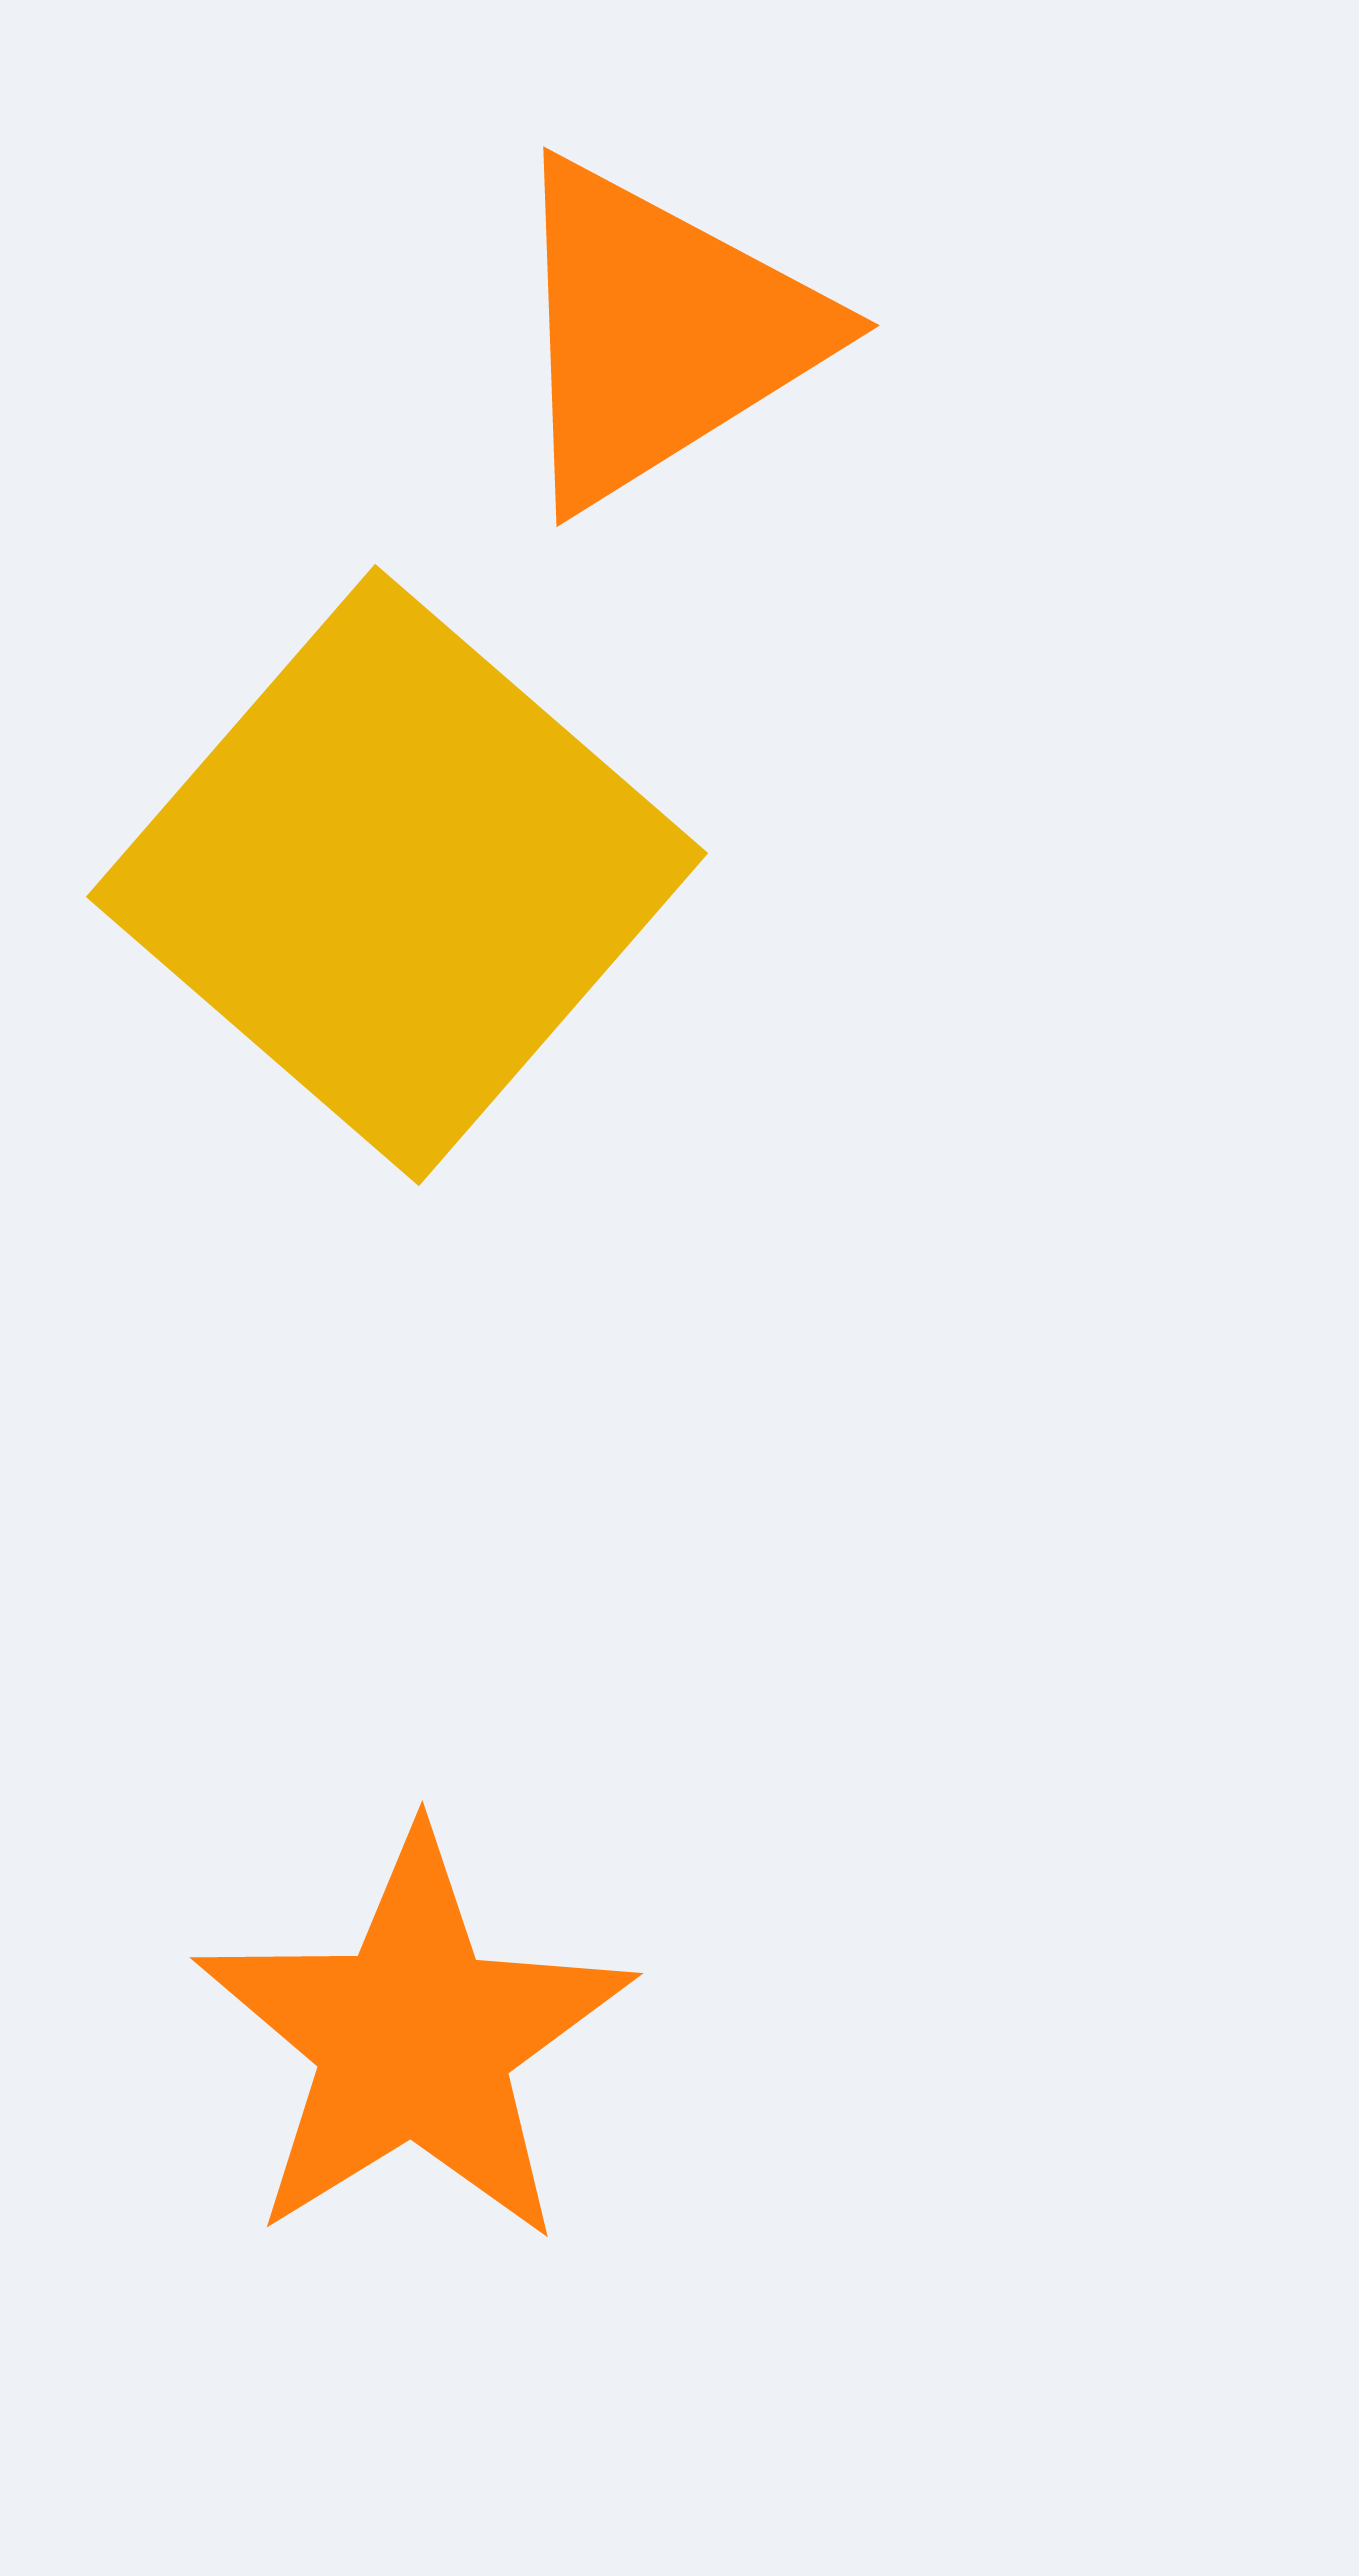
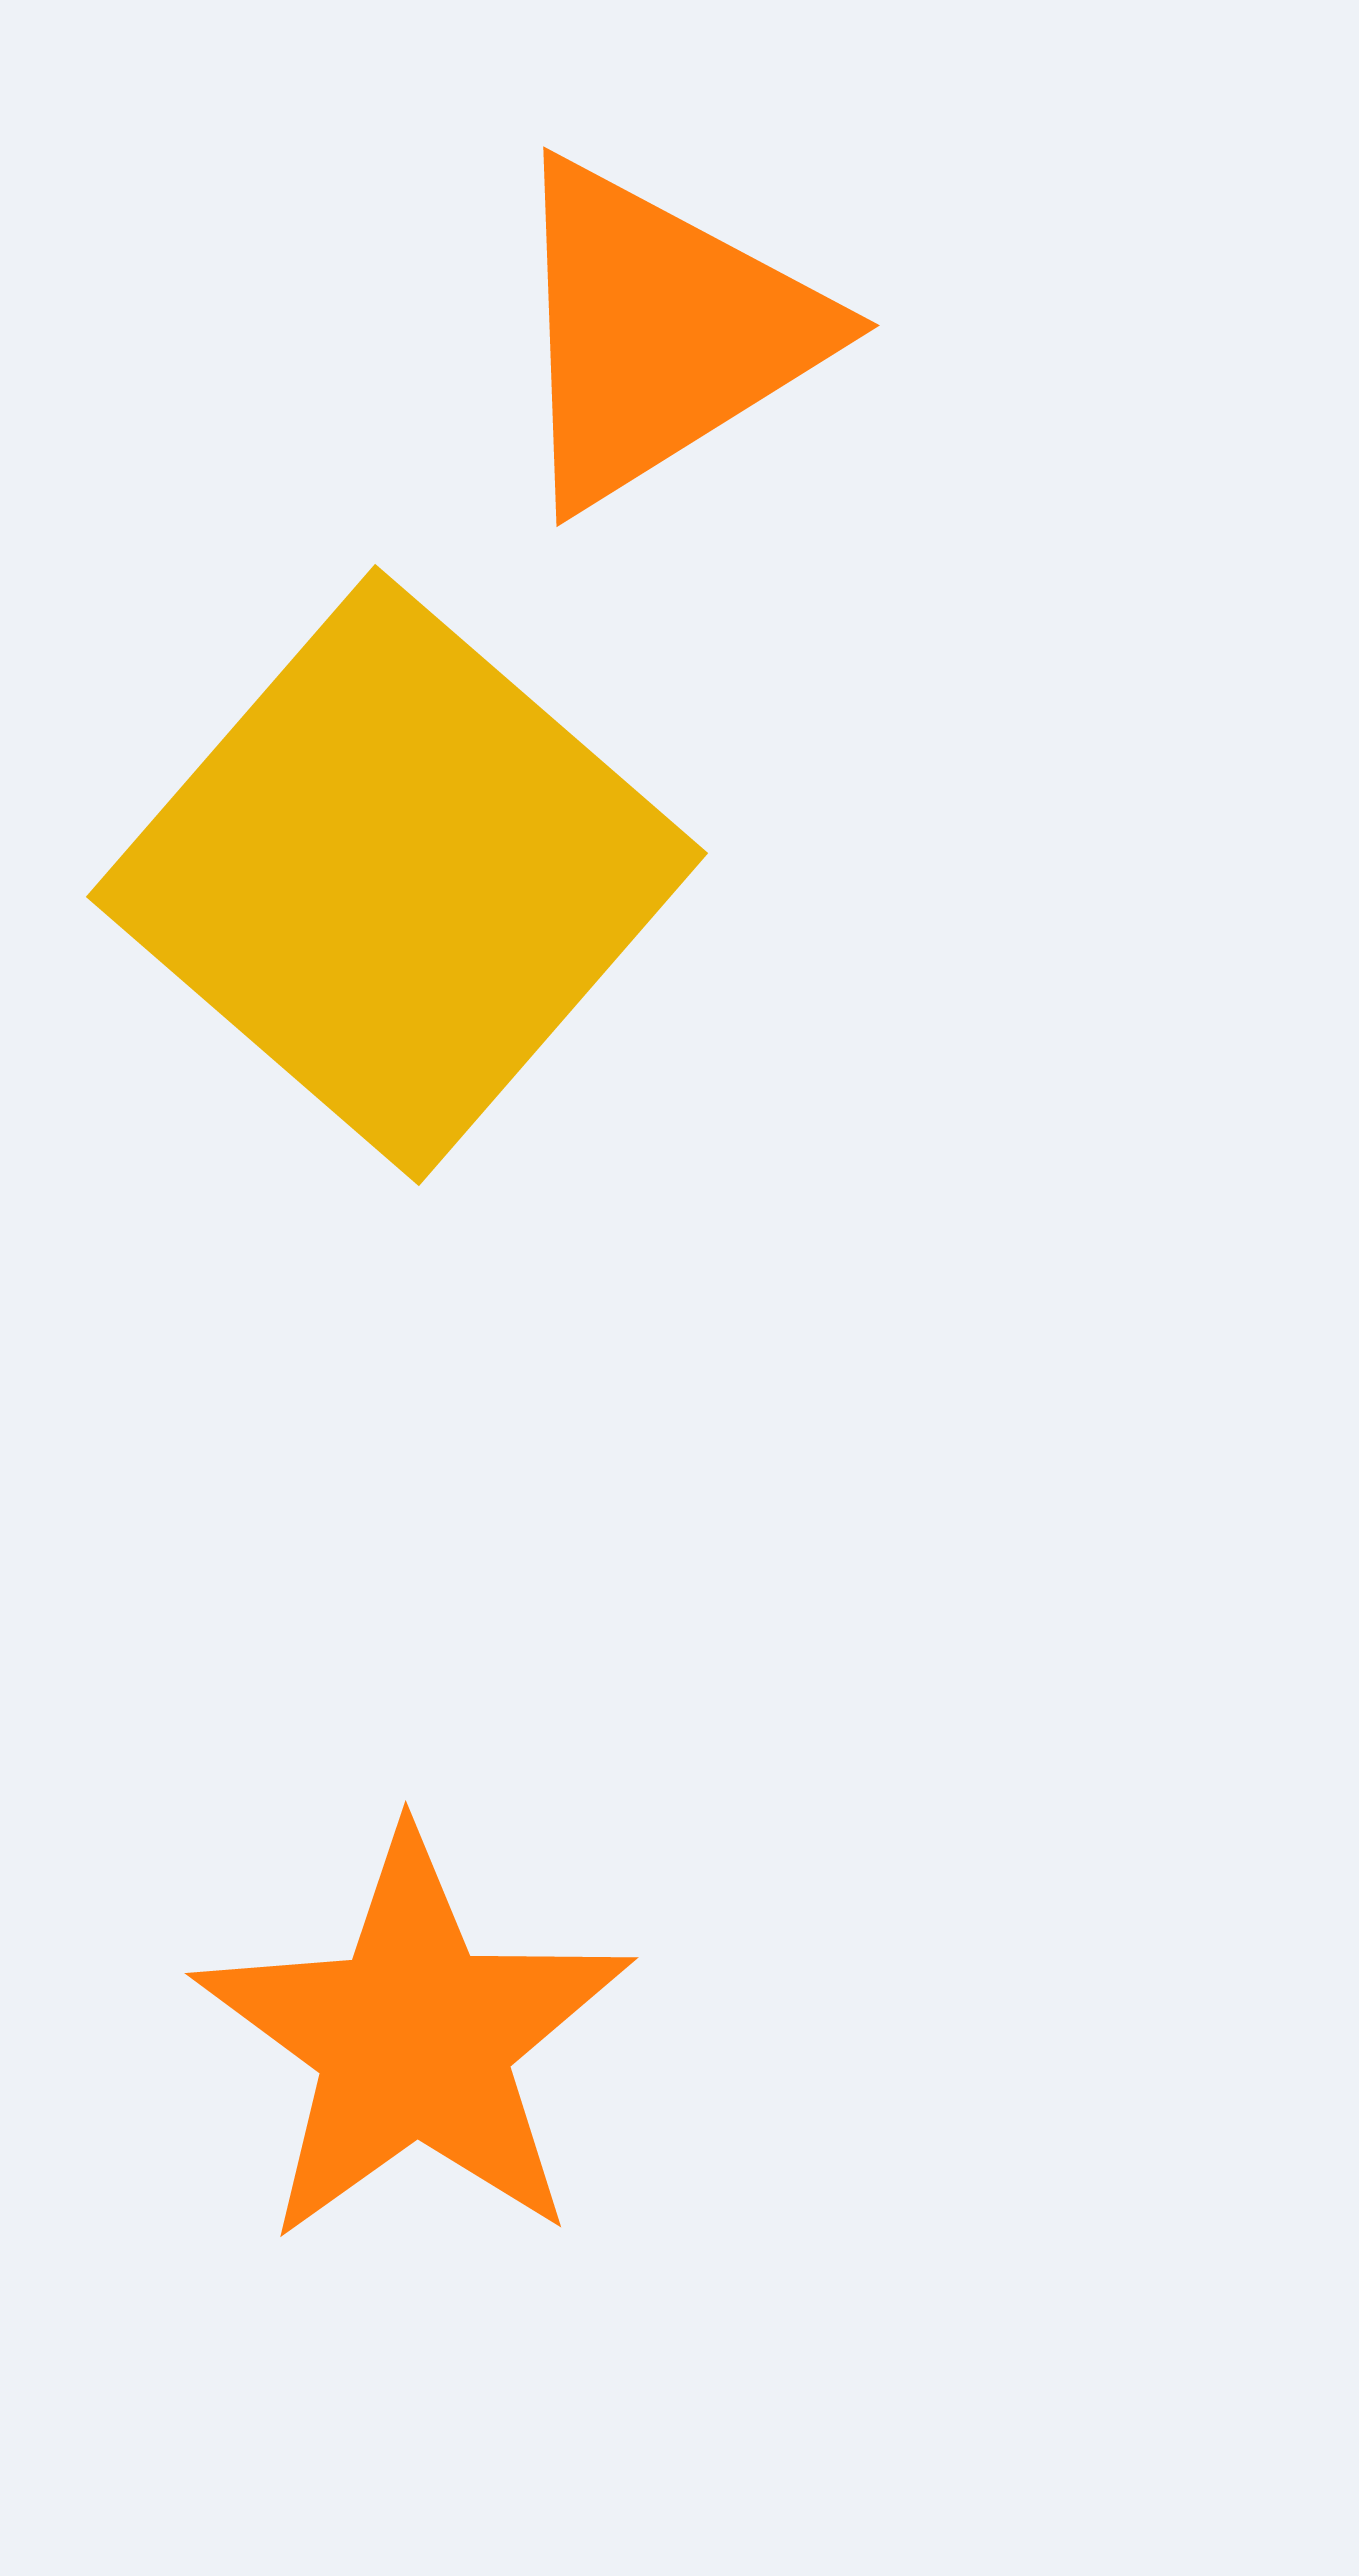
orange star: rotated 4 degrees counterclockwise
